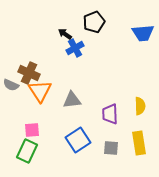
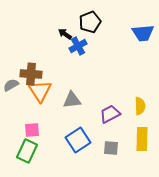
black pentagon: moved 4 px left
blue cross: moved 3 px right, 2 px up
brown cross: moved 2 px right, 1 px down; rotated 20 degrees counterclockwise
gray semicircle: rotated 126 degrees clockwise
purple trapezoid: rotated 65 degrees clockwise
yellow rectangle: moved 3 px right, 4 px up; rotated 10 degrees clockwise
